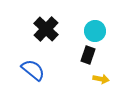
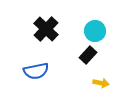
black rectangle: rotated 24 degrees clockwise
blue semicircle: moved 3 px right, 1 px down; rotated 130 degrees clockwise
yellow arrow: moved 4 px down
